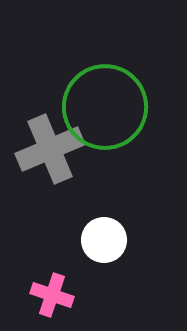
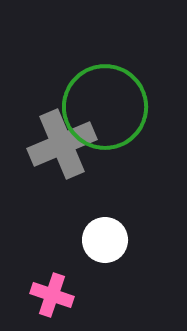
gray cross: moved 12 px right, 5 px up
white circle: moved 1 px right
